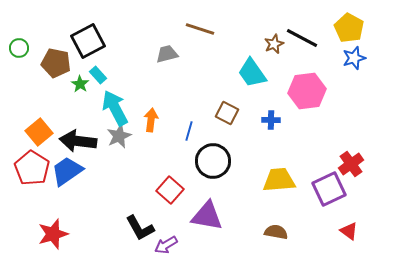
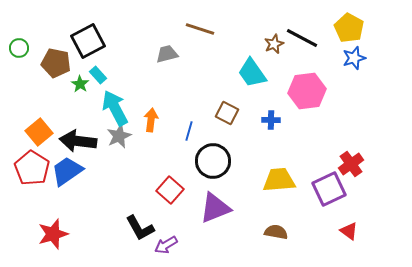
purple triangle: moved 8 px right, 8 px up; rotated 32 degrees counterclockwise
